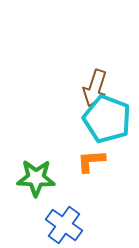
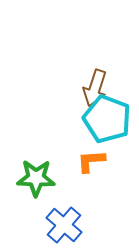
blue cross: rotated 6 degrees clockwise
